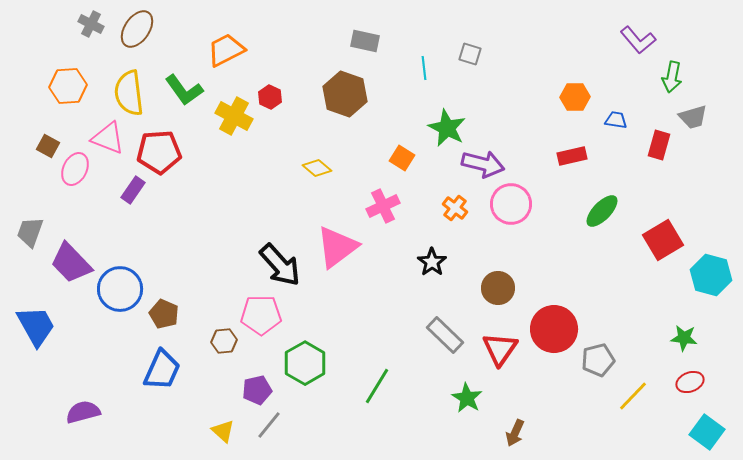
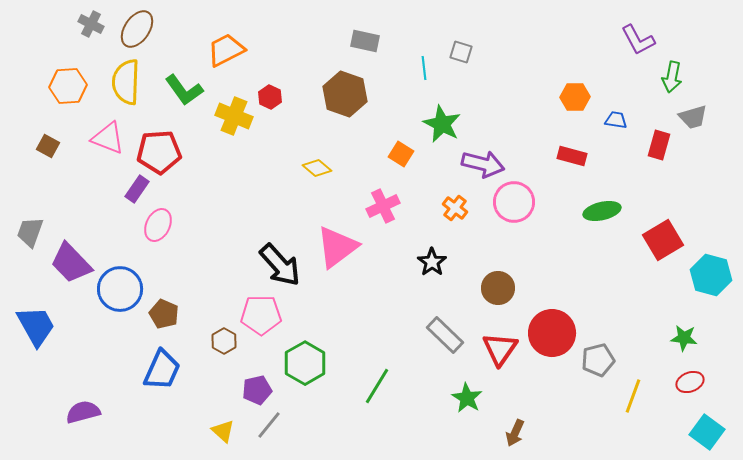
purple L-shape at (638, 40): rotated 12 degrees clockwise
gray square at (470, 54): moved 9 px left, 2 px up
yellow semicircle at (129, 93): moved 3 px left, 11 px up; rotated 9 degrees clockwise
yellow cross at (234, 116): rotated 6 degrees counterclockwise
green star at (447, 128): moved 5 px left, 4 px up
red rectangle at (572, 156): rotated 28 degrees clockwise
orange square at (402, 158): moved 1 px left, 4 px up
pink ellipse at (75, 169): moved 83 px right, 56 px down
purple rectangle at (133, 190): moved 4 px right, 1 px up
pink circle at (511, 204): moved 3 px right, 2 px up
green ellipse at (602, 211): rotated 33 degrees clockwise
red circle at (554, 329): moved 2 px left, 4 px down
brown hexagon at (224, 341): rotated 25 degrees counterclockwise
yellow line at (633, 396): rotated 24 degrees counterclockwise
